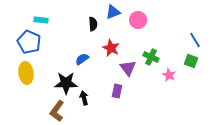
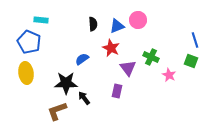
blue triangle: moved 4 px right, 14 px down
blue line: rotated 14 degrees clockwise
black arrow: rotated 24 degrees counterclockwise
brown L-shape: rotated 35 degrees clockwise
